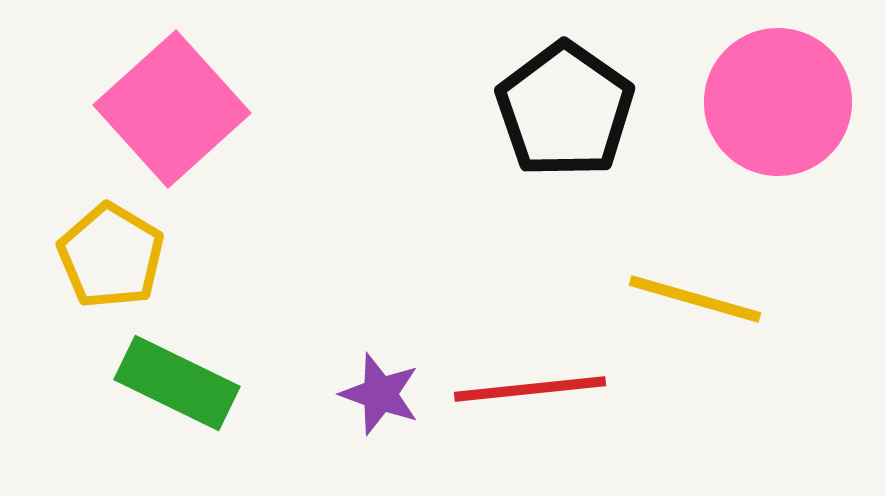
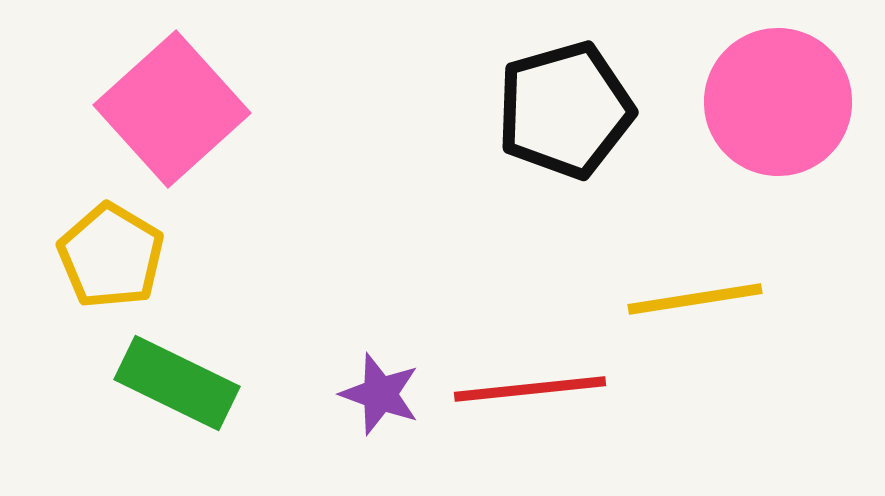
black pentagon: rotated 21 degrees clockwise
yellow line: rotated 25 degrees counterclockwise
